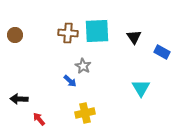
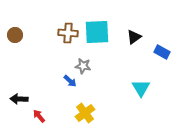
cyan square: moved 1 px down
black triangle: rotated 28 degrees clockwise
gray star: rotated 21 degrees counterclockwise
yellow cross: rotated 24 degrees counterclockwise
red arrow: moved 3 px up
